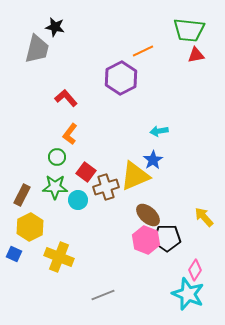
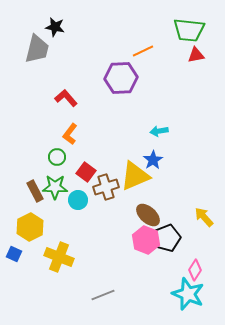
purple hexagon: rotated 24 degrees clockwise
brown rectangle: moved 13 px right, 4 px up; rotated 55 degrees counterclockwise
black pentagon: rotated 20 degrees counterclockwise
